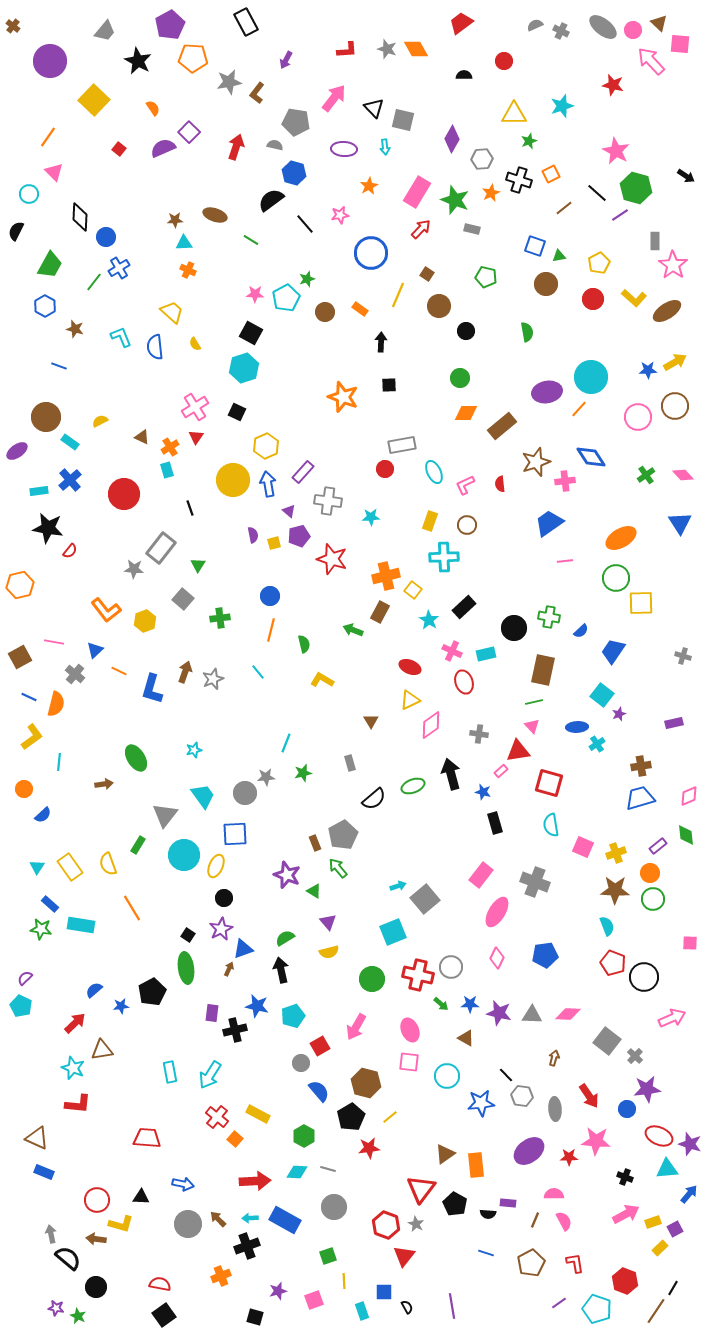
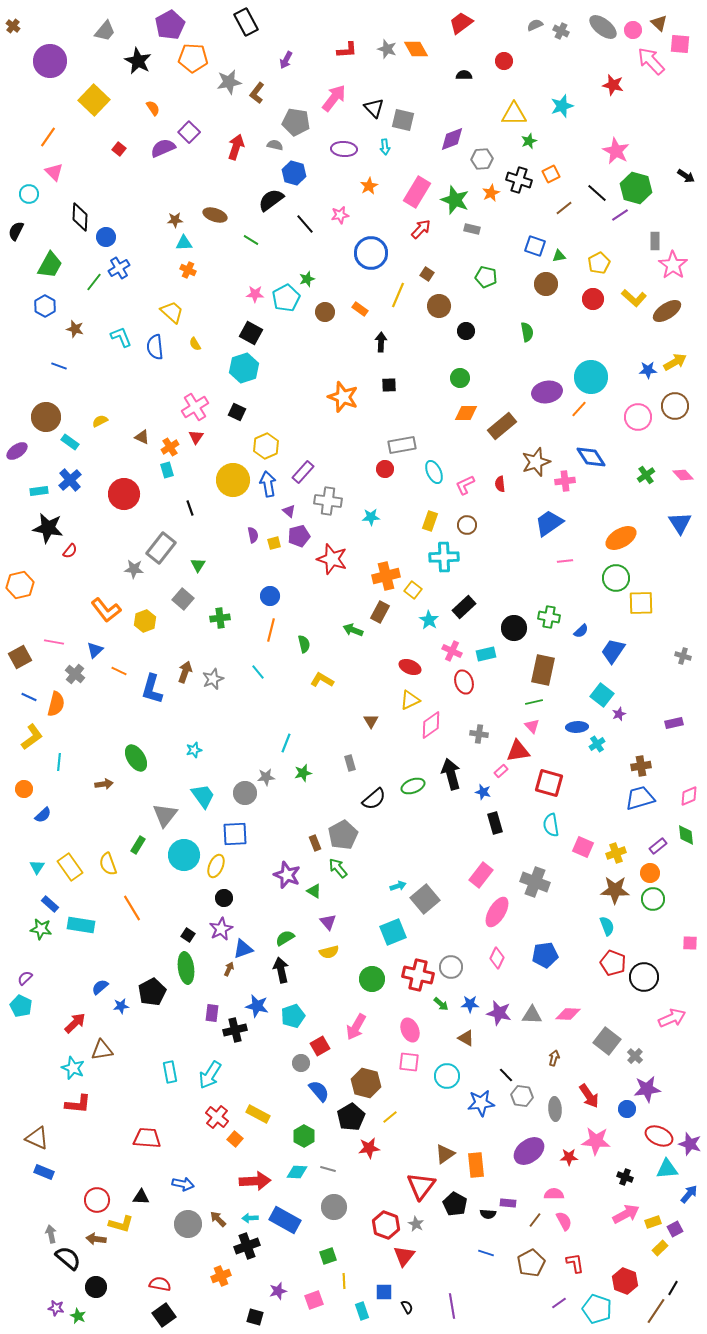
purple diamond at (452, 139): rotated 40 degrees clockwise
blue semicircle at (94, 990): moved 6 px right, 3 px up
red triangle at (421, 1189): moved 3 px up
brown line at (535, 1220): rotated 14 degrees clockwise
